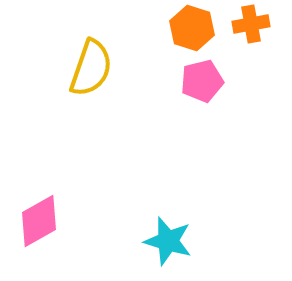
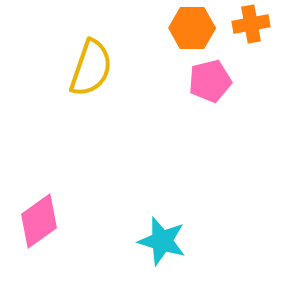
orange hexagon: rotated 18 degrees counterclockwise
pink pentagon: moved 8 px right
pink diamond: rotated 6 degrees counterclockwise
cyan star: moved 6 px left
